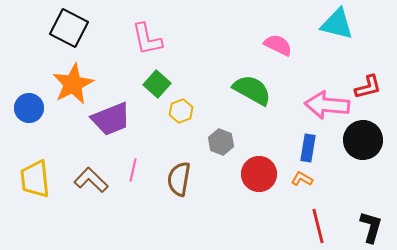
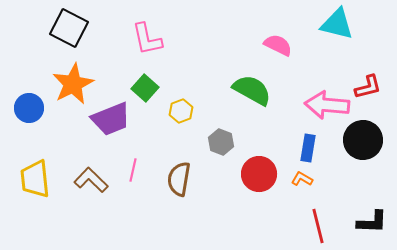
green square: moved 12 px left, 4 px down
black L-shape: moved 1 px right, 5 px up; rotated 76 degrees clockwise
